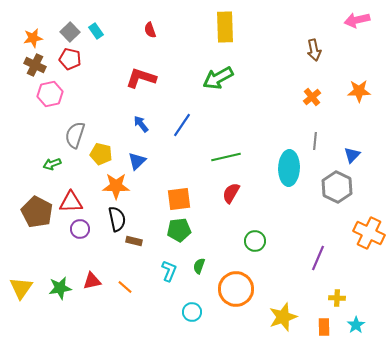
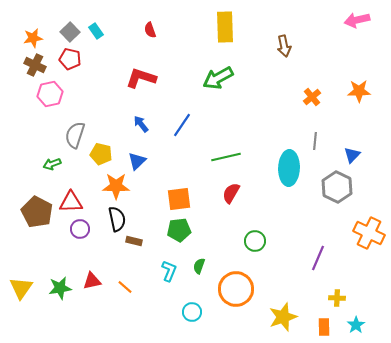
brown arrow at (314, 50): moved 30 px left, 4 px up
